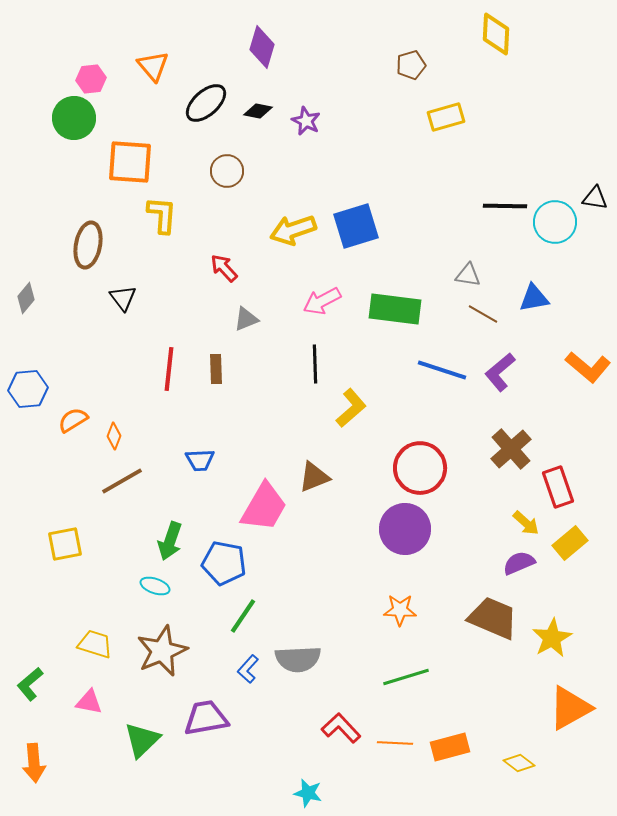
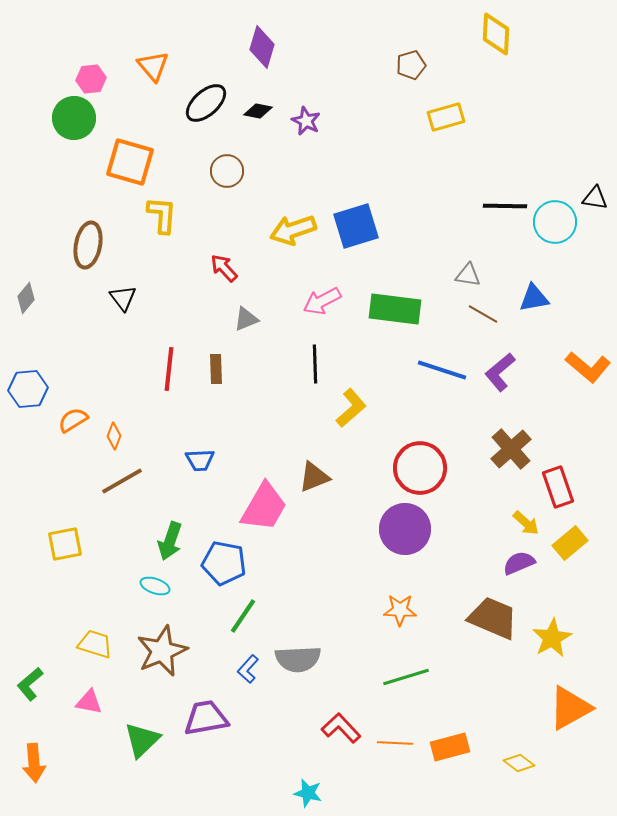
orange square at (130, 162): rotated 12 degrees clockwise
